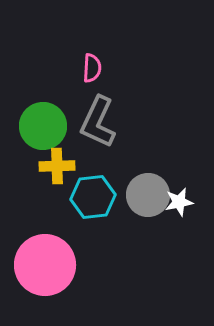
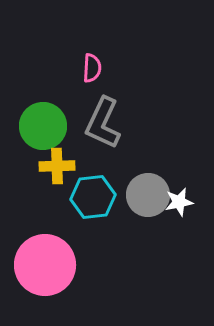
gray L-shape: moved 5 px right, 1 px down
